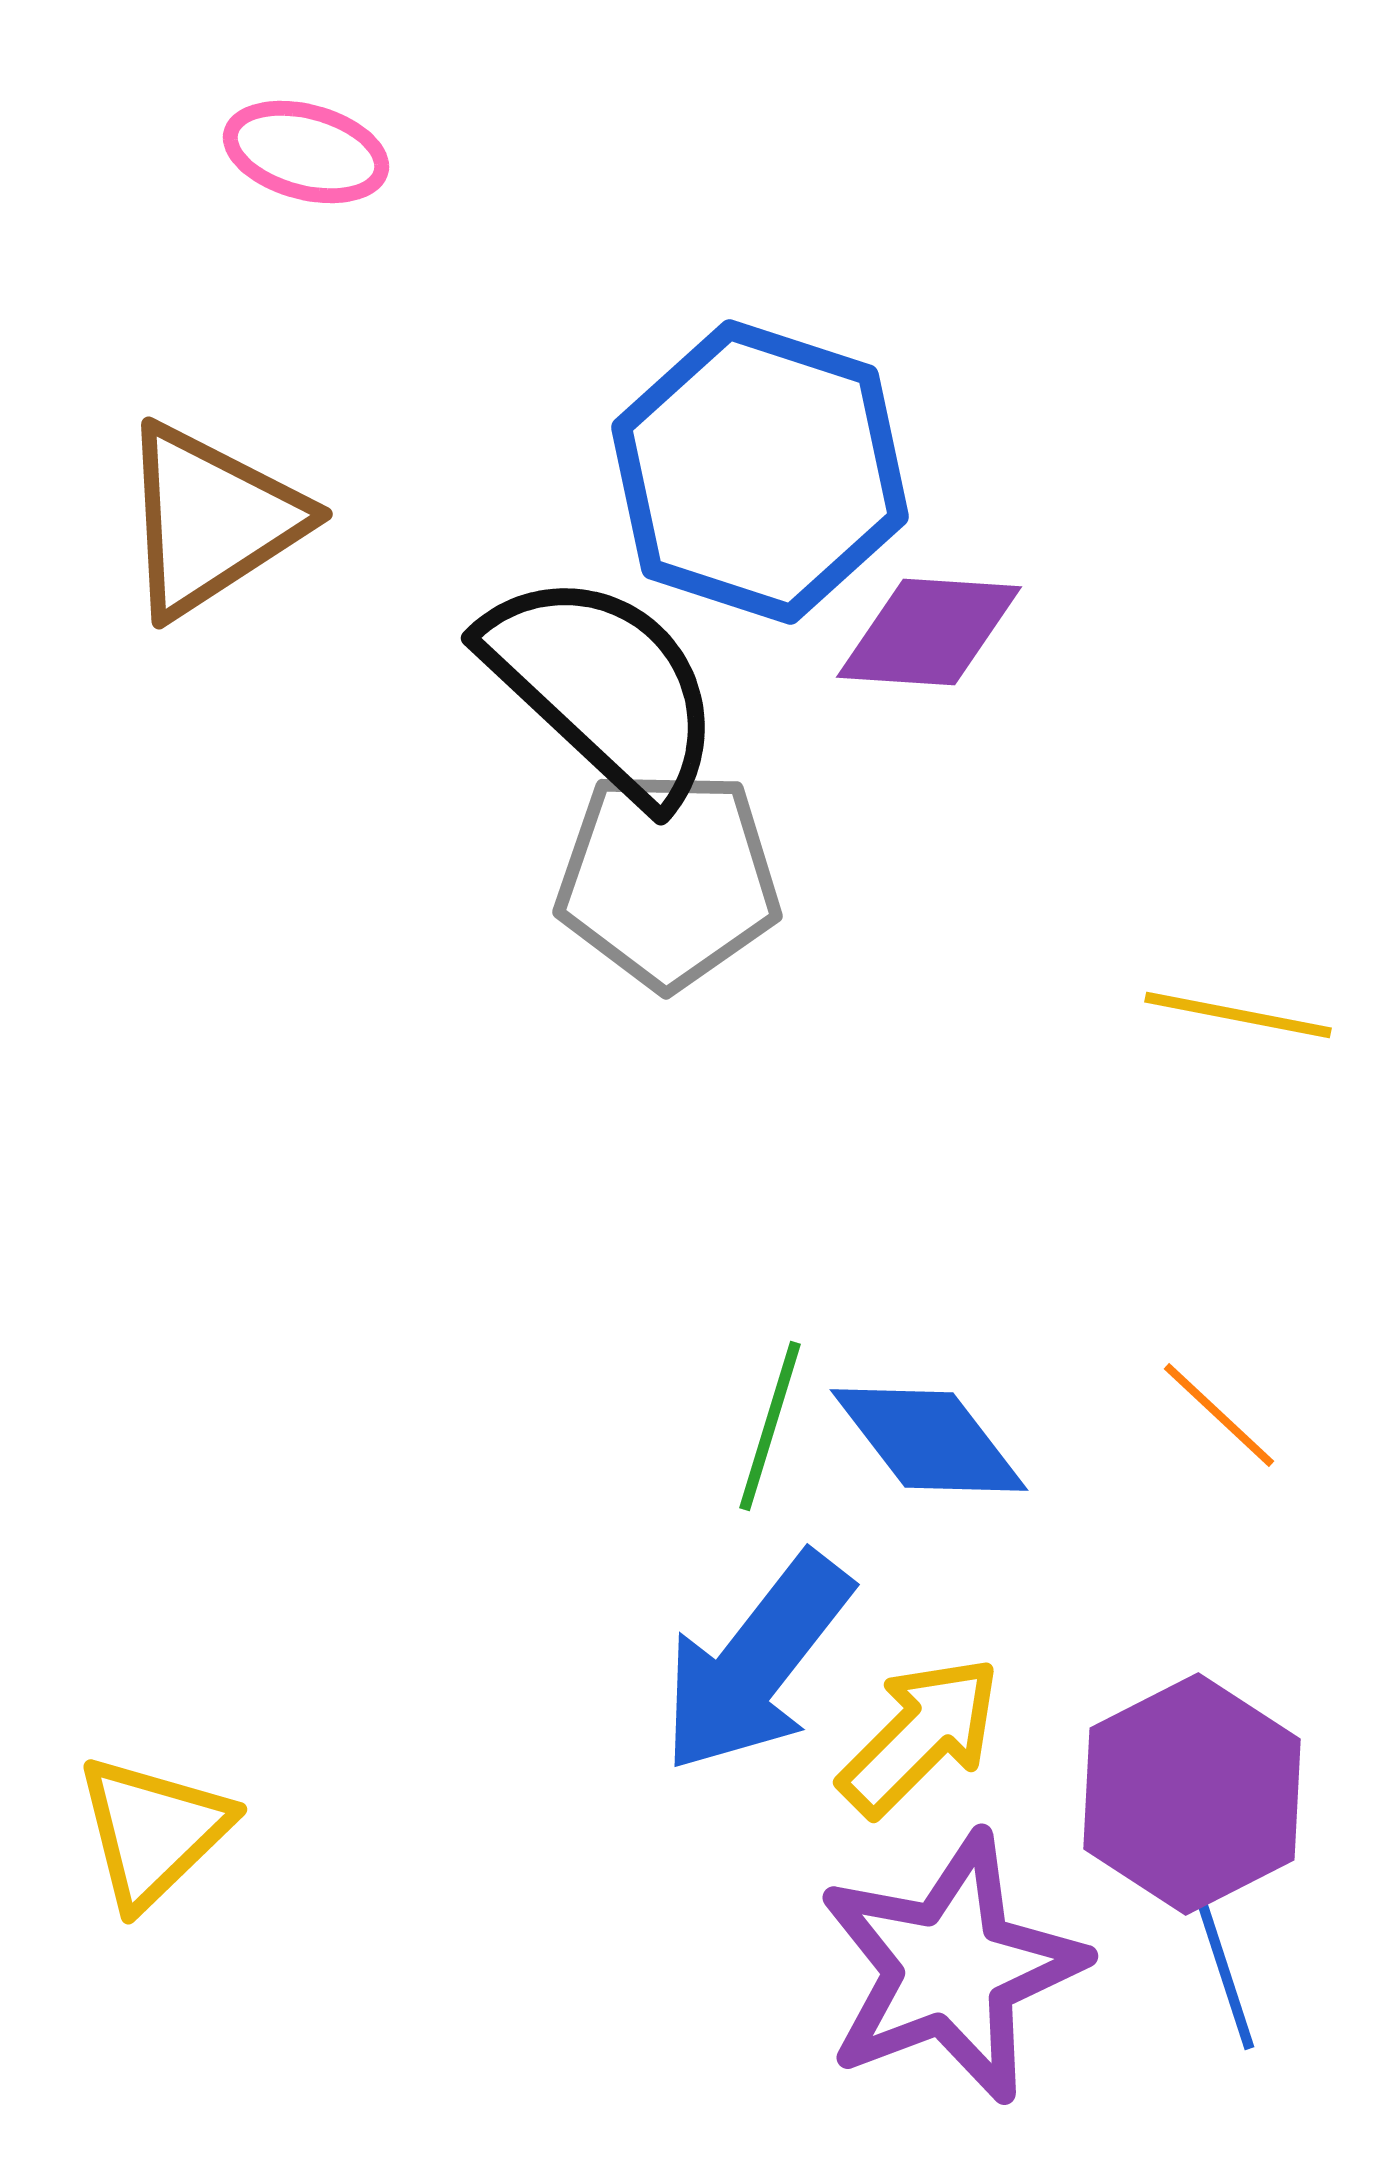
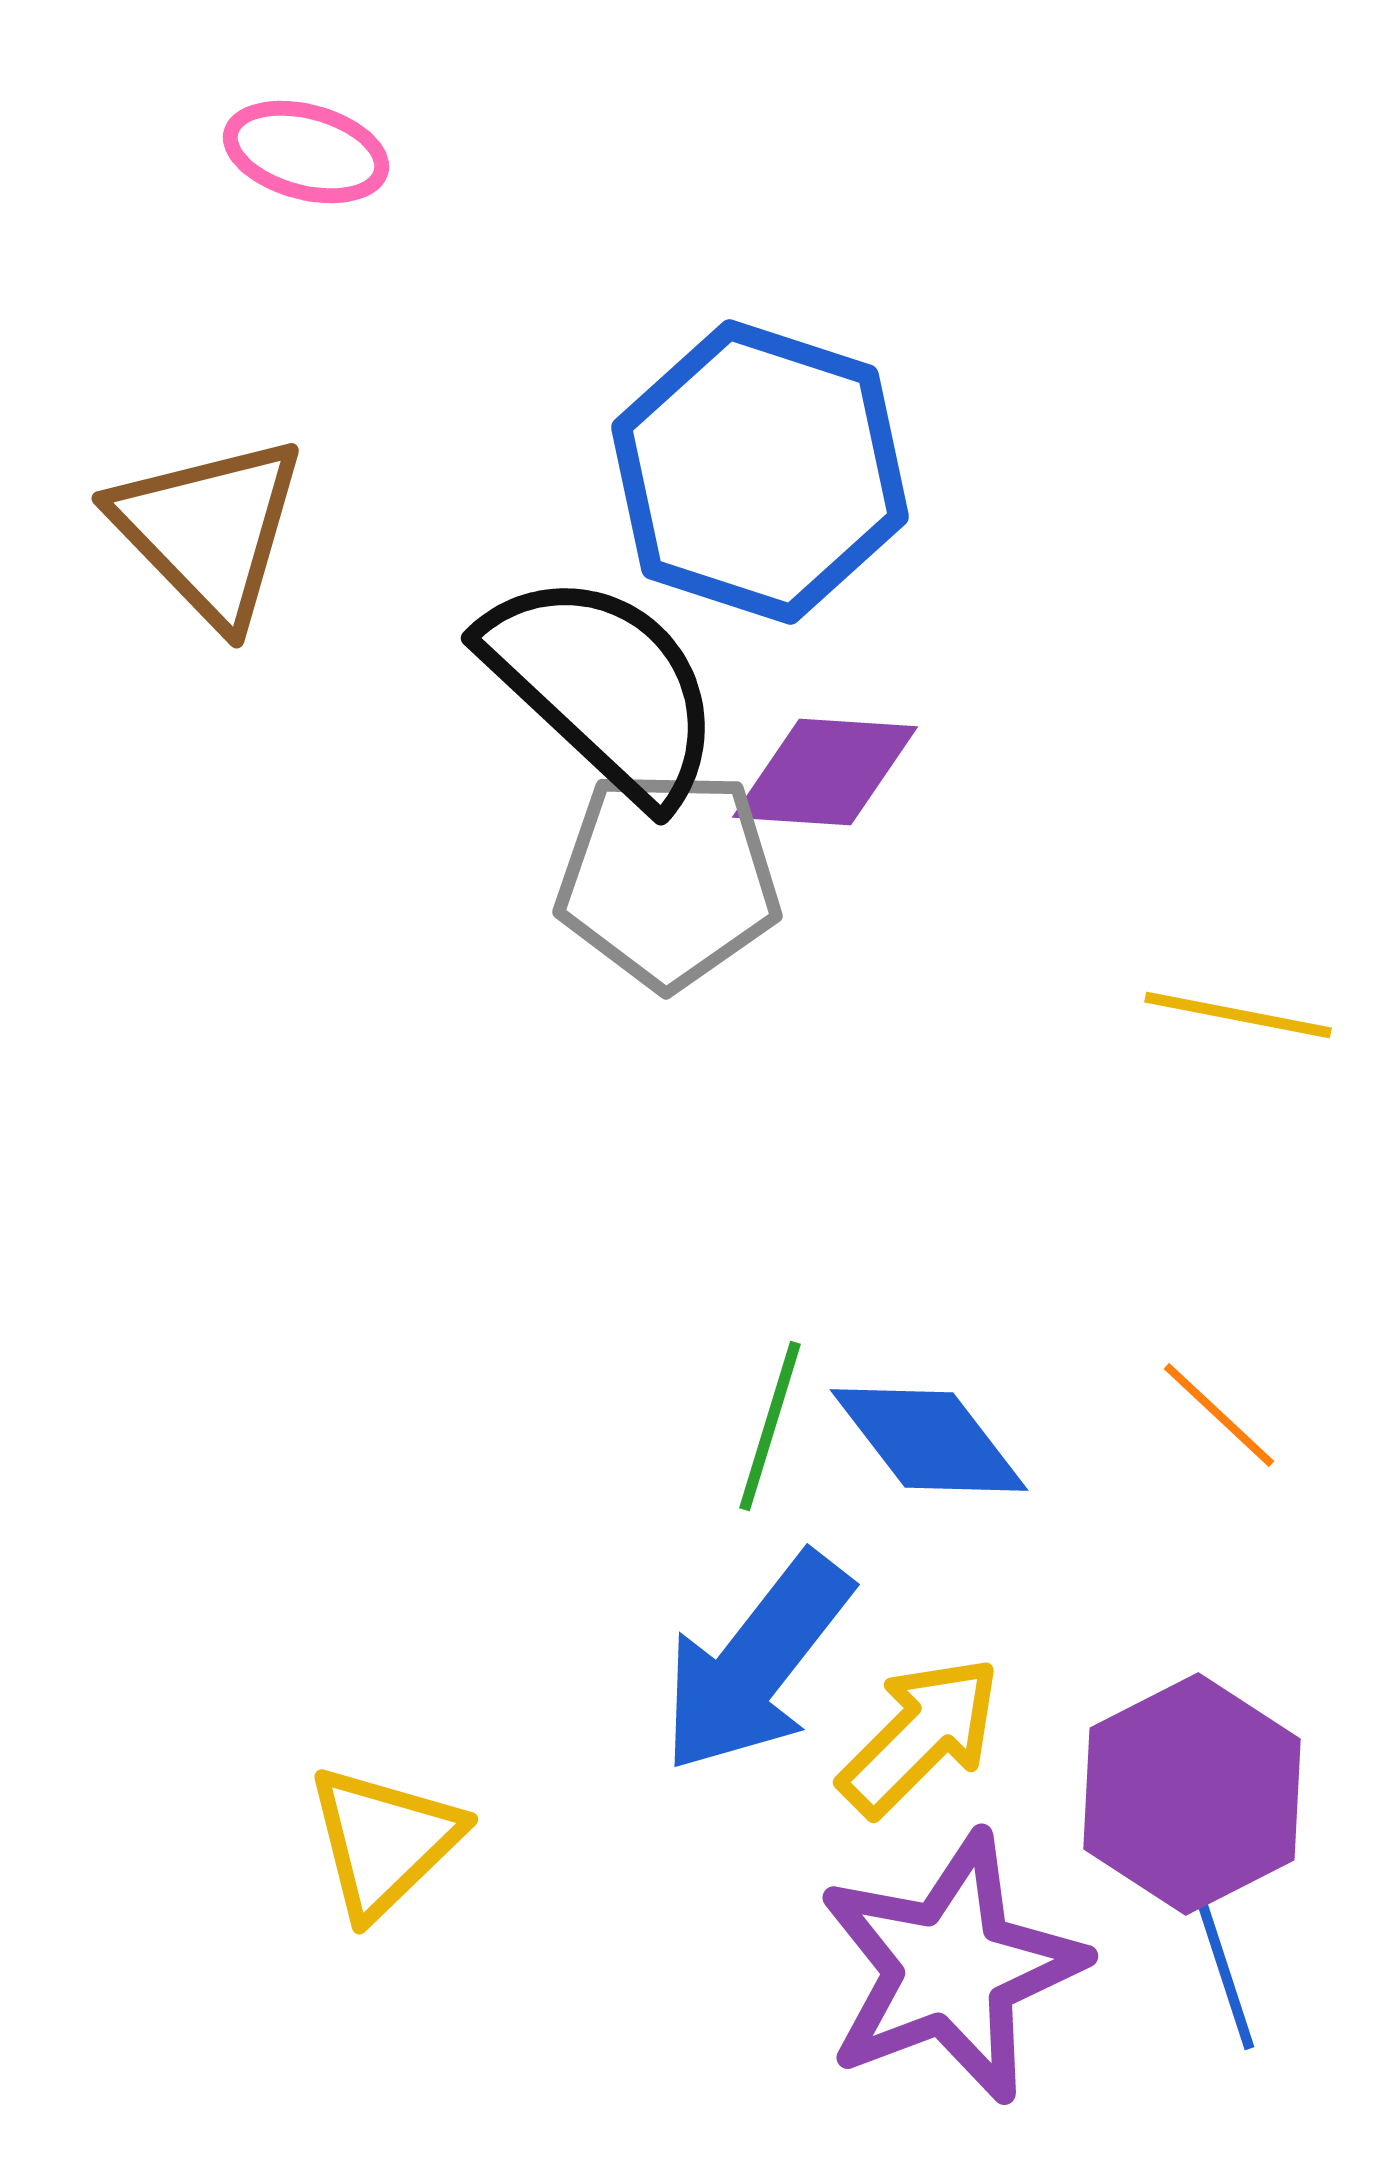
brown triangle: moved 2 px left, 10 px down; rotated 41 degrees counterclockwise
purple diamond: moved 104 px left, 140 px down
yellow triangle: moved 231 px right, 10 px down
